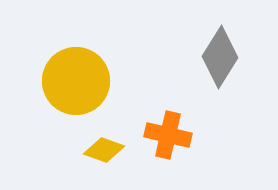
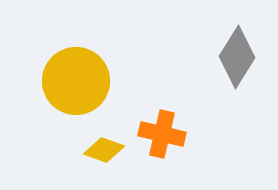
gray diamond: moved 17 px right
orange cross: moved 6 px left, 1 px up
